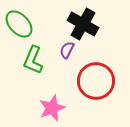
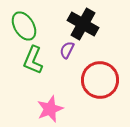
green ellipse: moved 5 px right, 2 px down; rotated 12 degrees clockwise
red circle: moved 4 px right, 1 px up
pink star: moved 2 px left, 1 px down
